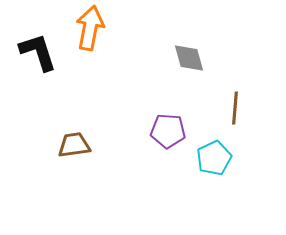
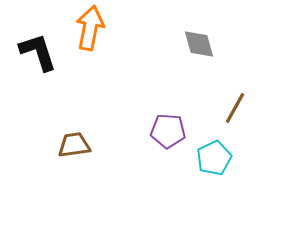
gray diamond: moved 10 px right, 14 px up
brown line: rotated 24 degrees clockwise
